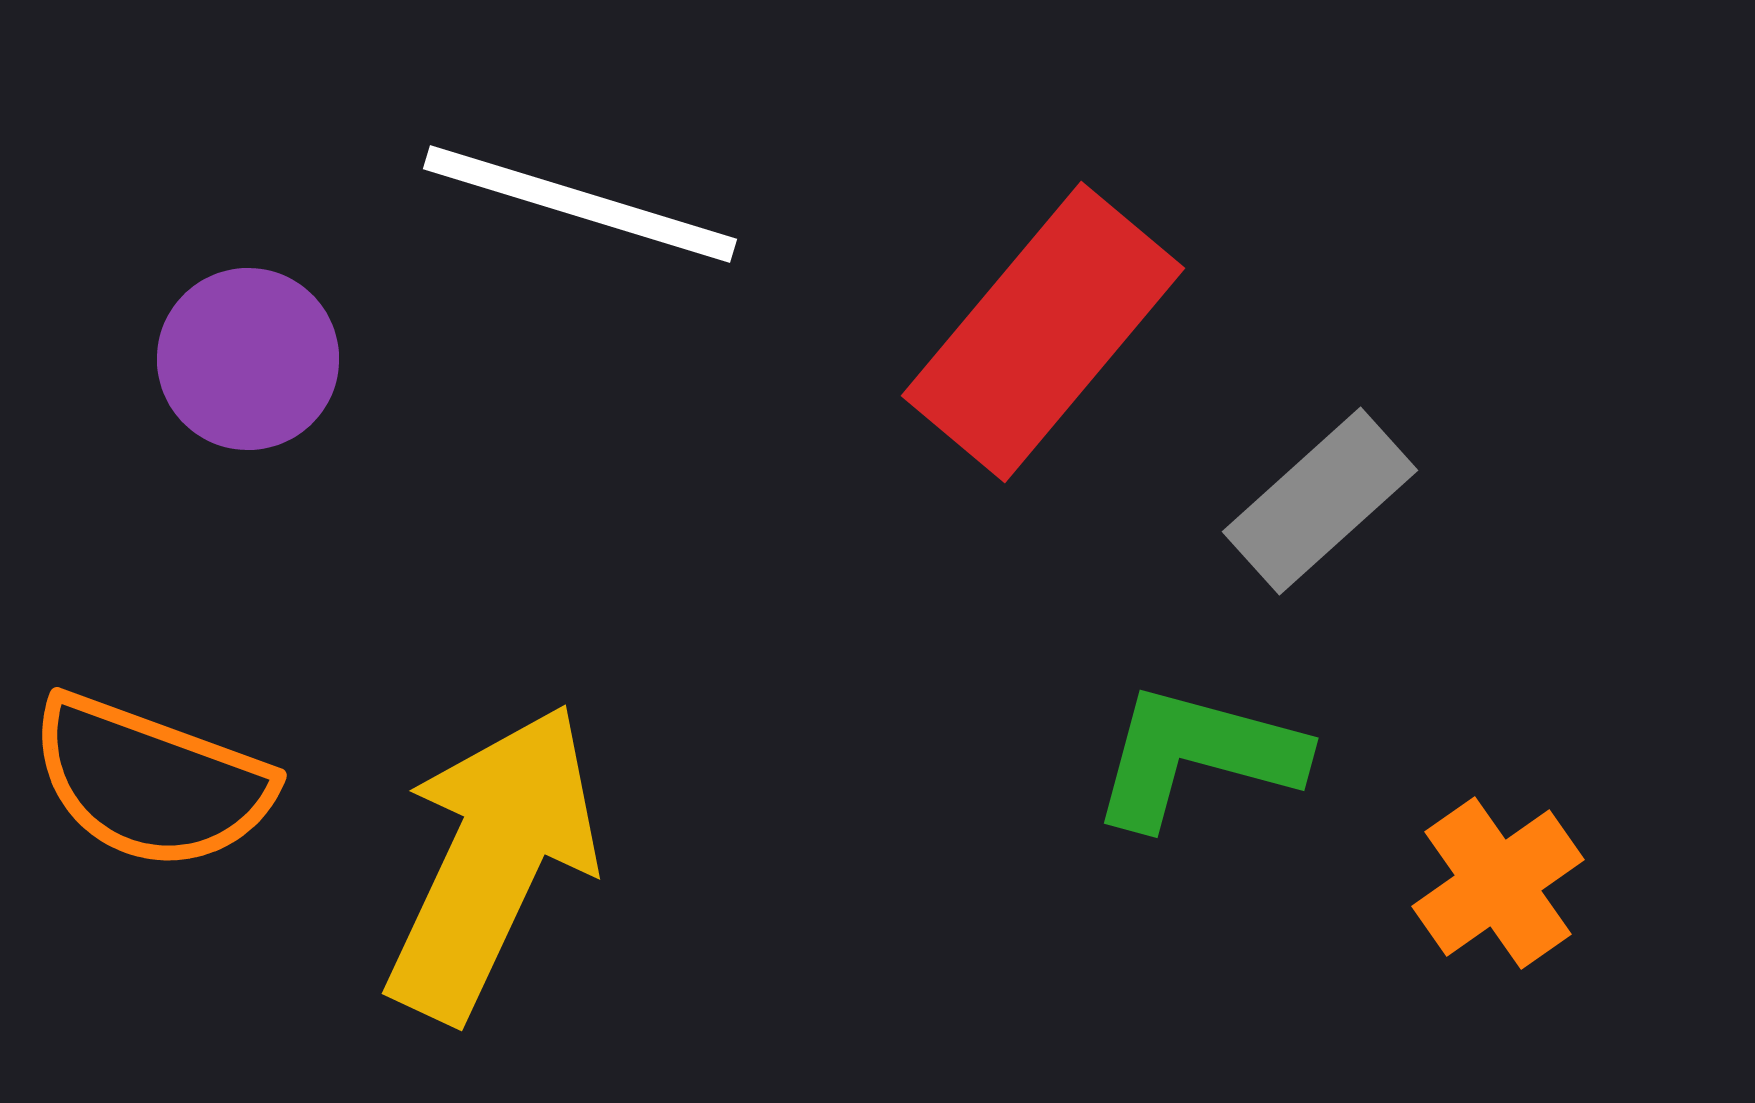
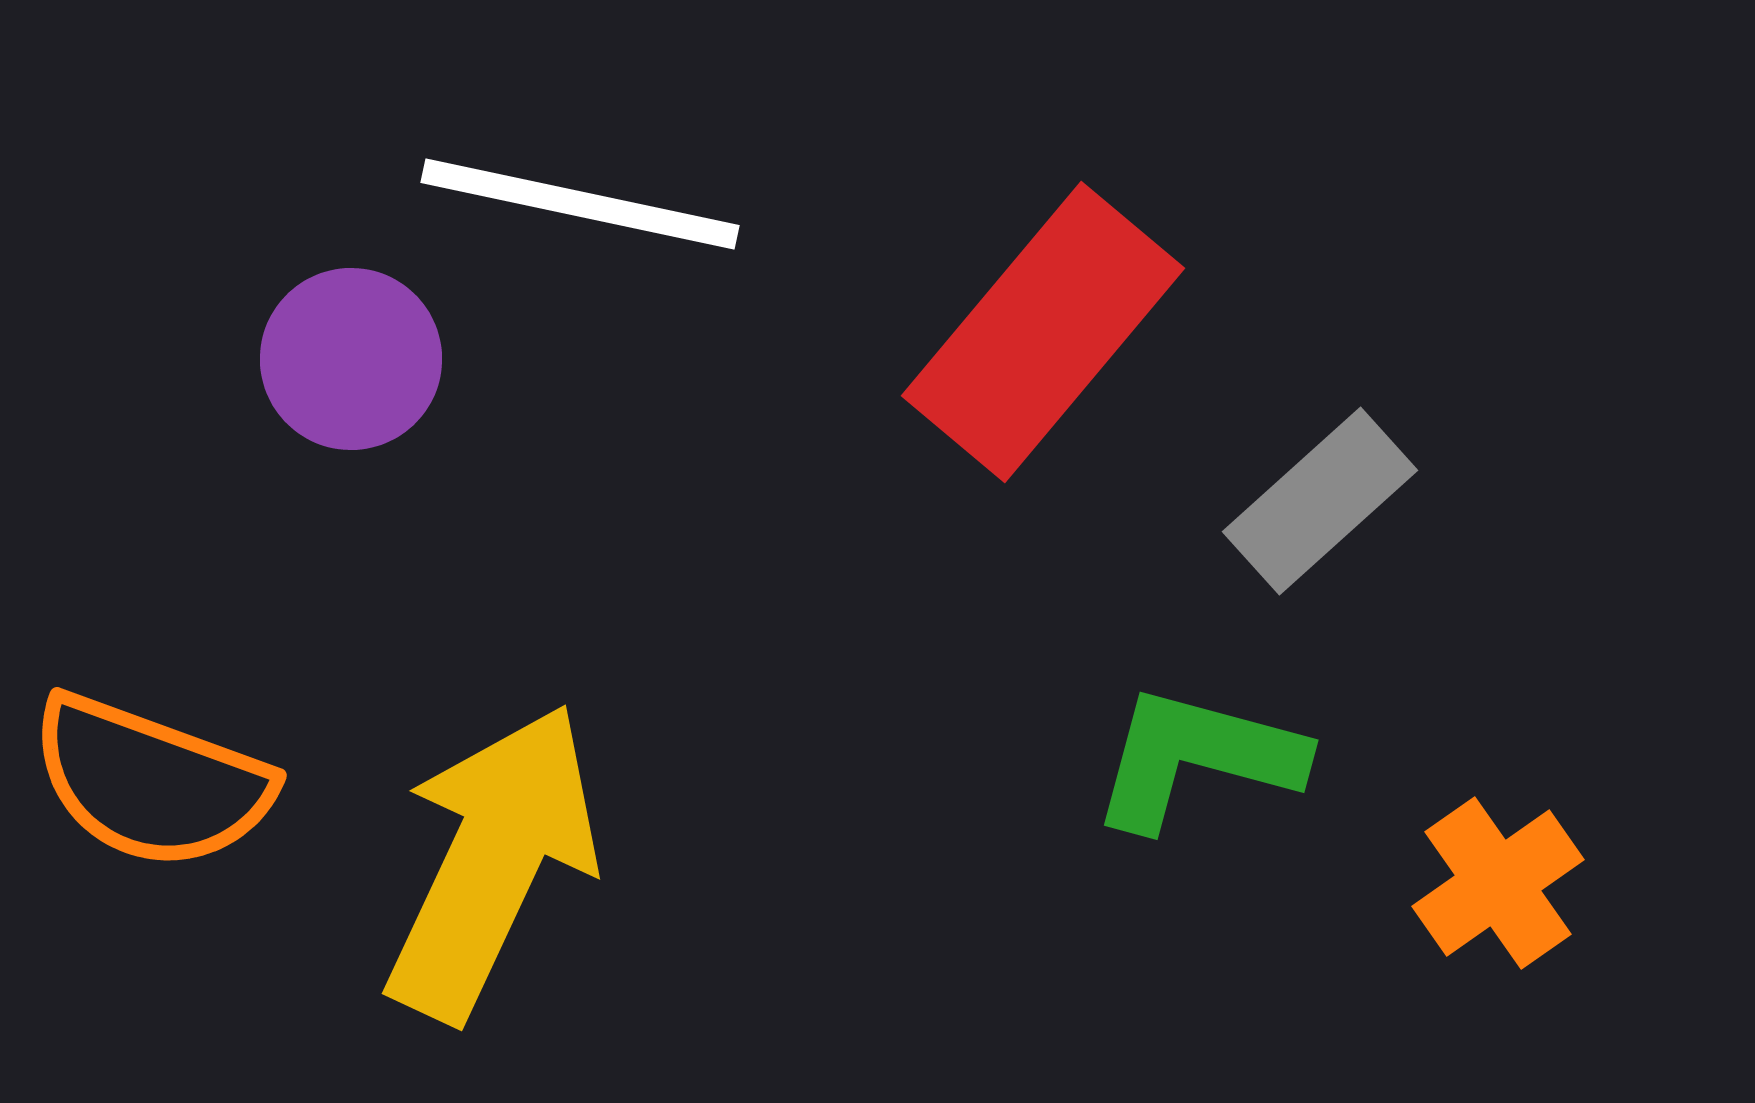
white line: rotated 5 degrees counterclockwise
purple circle: moved 103 px right
green L-shape: moved 2 px down
